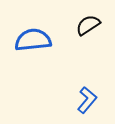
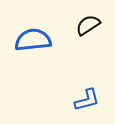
blue L-shape: rotated 36 degrees clockwise
